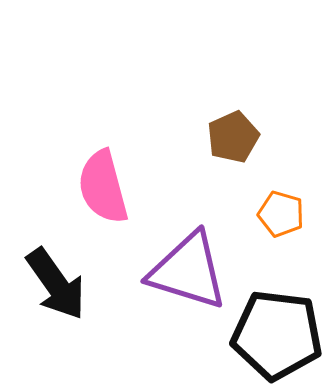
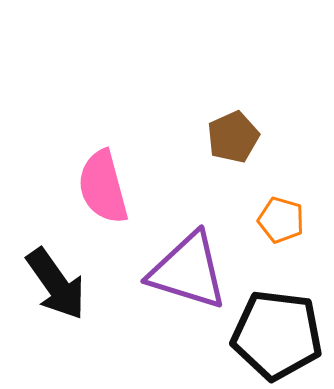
orange pentagon: moved 6 px down
